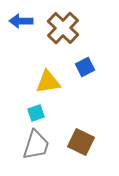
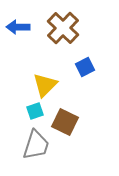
blue arrow: moved 3 px left, 6 px down
yellow triangle: moved 3 px left, 3 px down; rotated 36 degrees counterclockwise
cyan square: moved 1 px left, 2 px up
brown square: moved 16 px left, 20 px up
